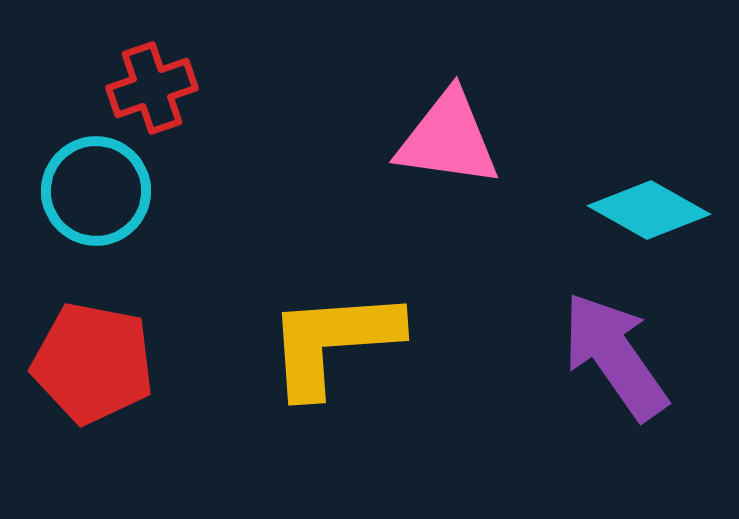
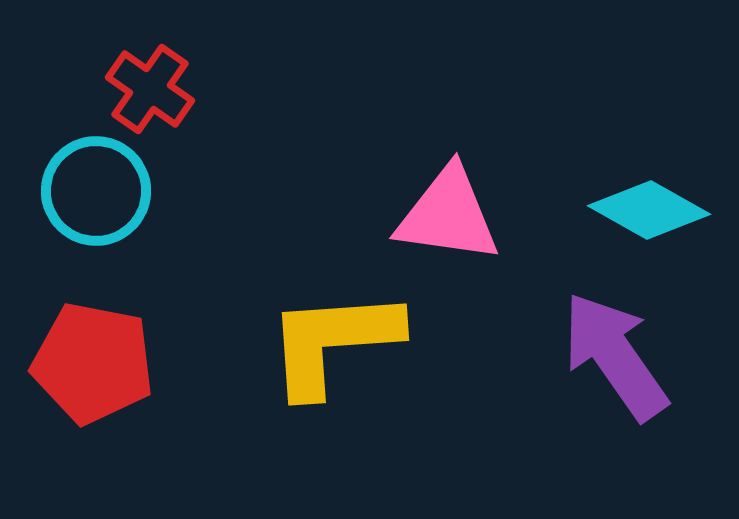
red cross: moved 2 px left, 1 px down; rotated 36 degrees counterclockwise
pink triangle: moved 76 px down
